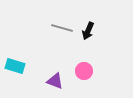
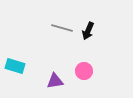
purple triangle: rotated 30 degrees counterclockwise
